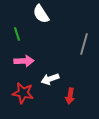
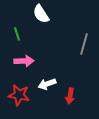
white arrow: moved 3 px left, 5 px down
red star: moved 4 px left, 2 px down
